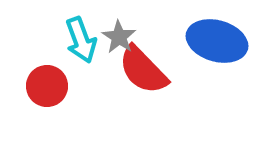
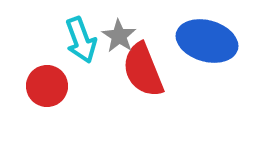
gray star: moved 1 px up
blue ellipse: moved 10 px left
red semicircle: rotated 22 degrees clockwise
